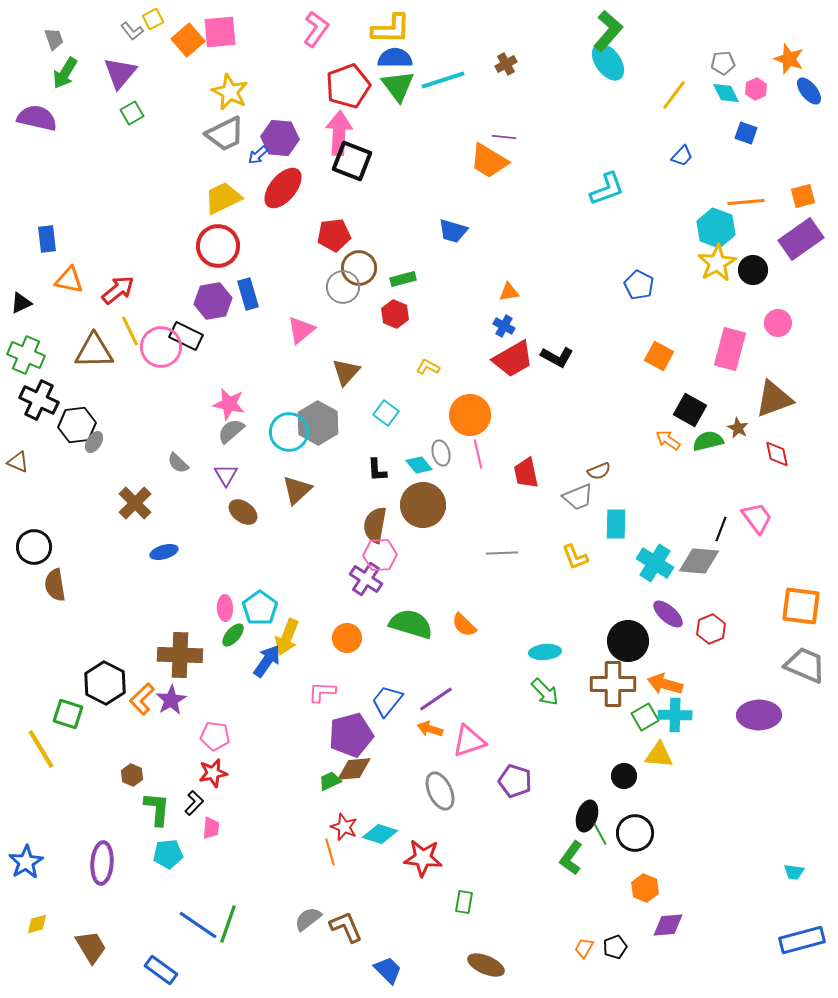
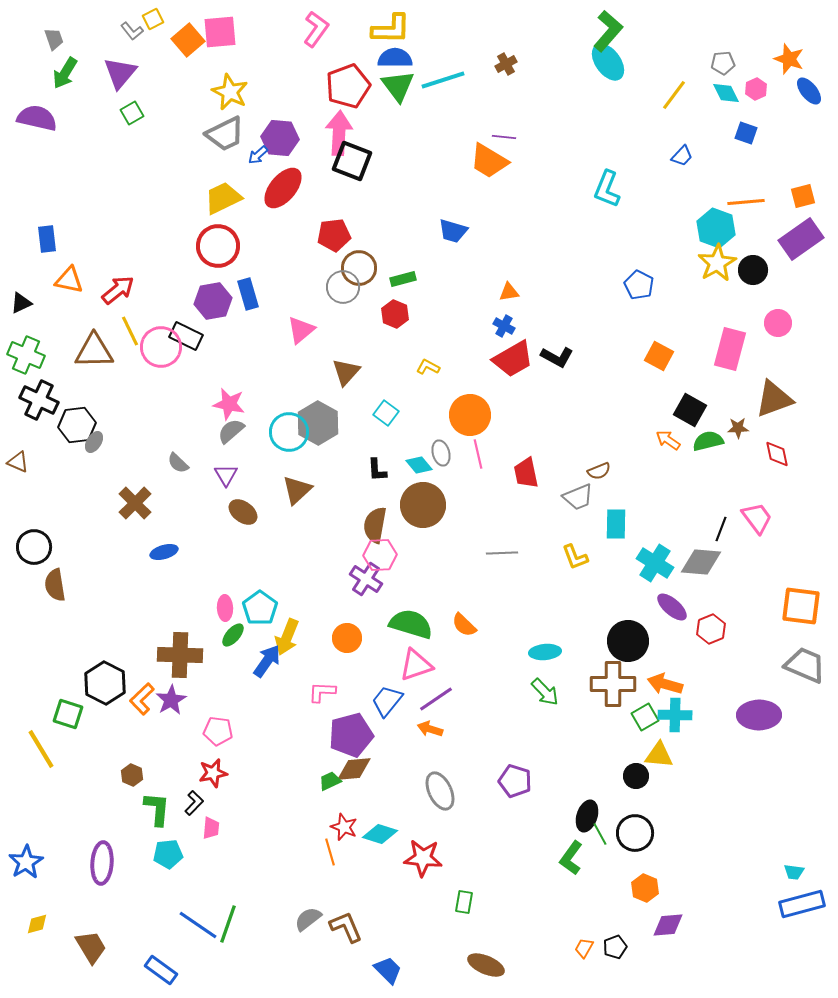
cyan L-shape at (607, 189): rotated 132 degrees clockwise
brown star at (738, 428): rotated 30 degrees counterclockwise
gray diamond at (699, 561): moved 2 px right, 1 px down
purple ellipse at (668, 614): moved 4 px right, 7 px up
pink pentagon at (215, 736): moved 3 px right, 5 px up
pink triangle at (469, 741): moved 53 px left, 76 px up
black circle at (624, 776): moved 12 px right
blue rectangle at (802, 940): moved 36 px up
